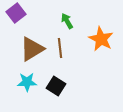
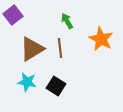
purple square: moved 3 px left, 2 px down
cyan star: rotated 12 degrees clockwise
